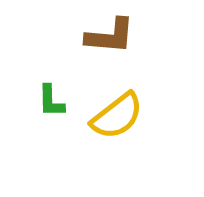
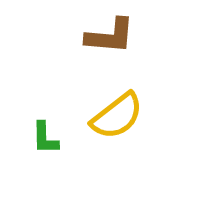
green L-shape: moved 6 px left, 37 px down
